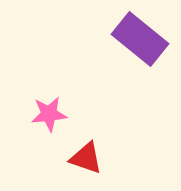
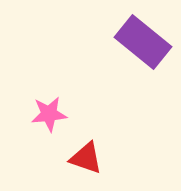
purple rectangle: moved 3 px right, 3 px down
